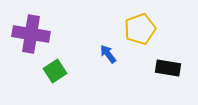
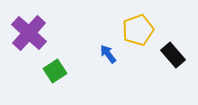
yellow pentagon: moved 2 px left, 1 px down
purple cross: moved 2 px left, 1 px up; rotated 33 degrees clockwise
black rectangle: moved 5 px right, 13 px up; rotated 40 degrees clockwise
